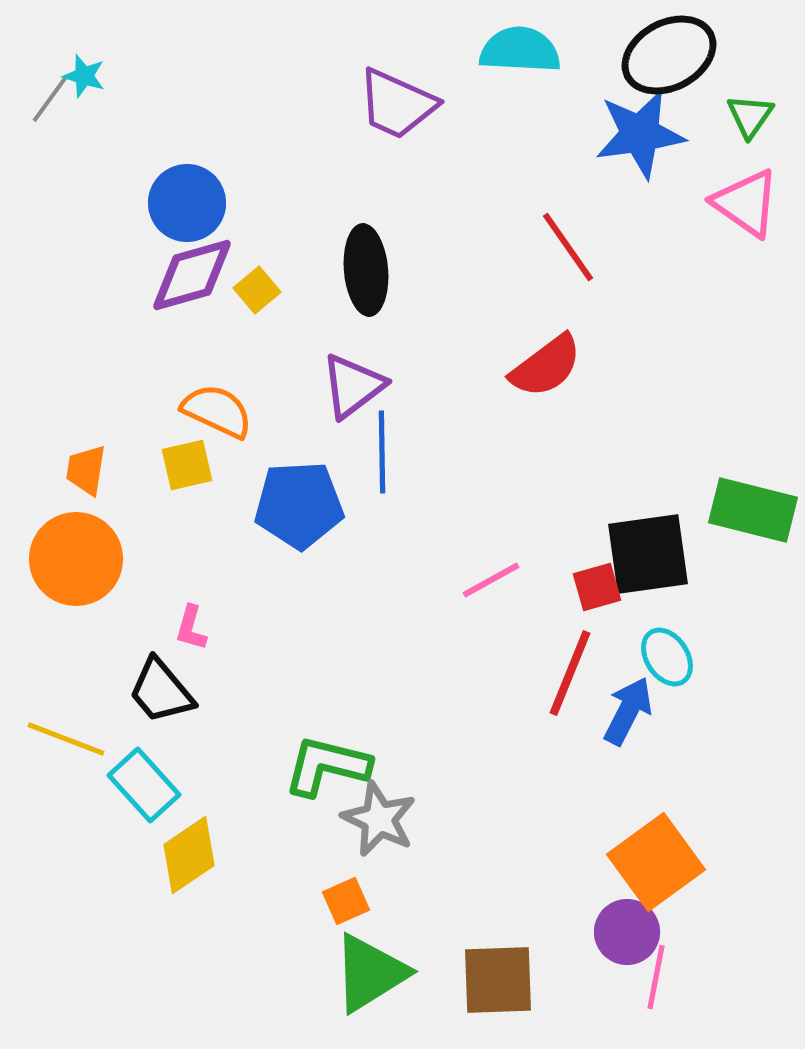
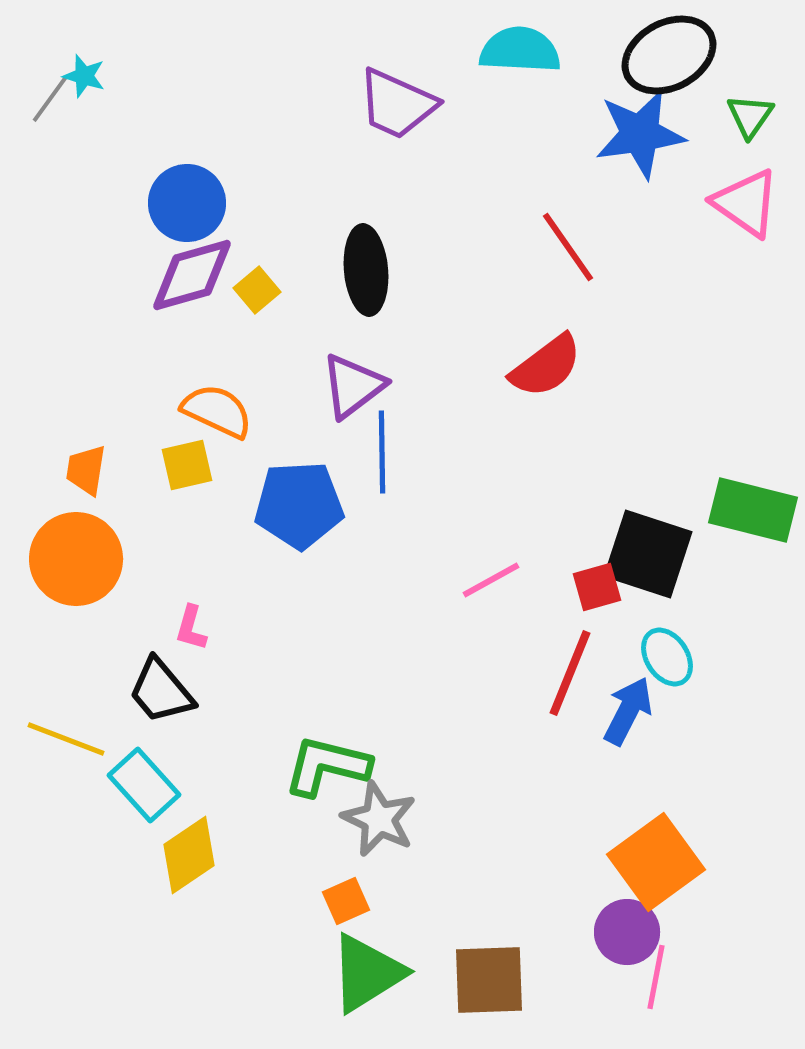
black square at (648, 554): rotated 26 degrees clockwise
green triangle at (370, 973): moved 3 px left
brown square at (498, 980): moved 9 px left
